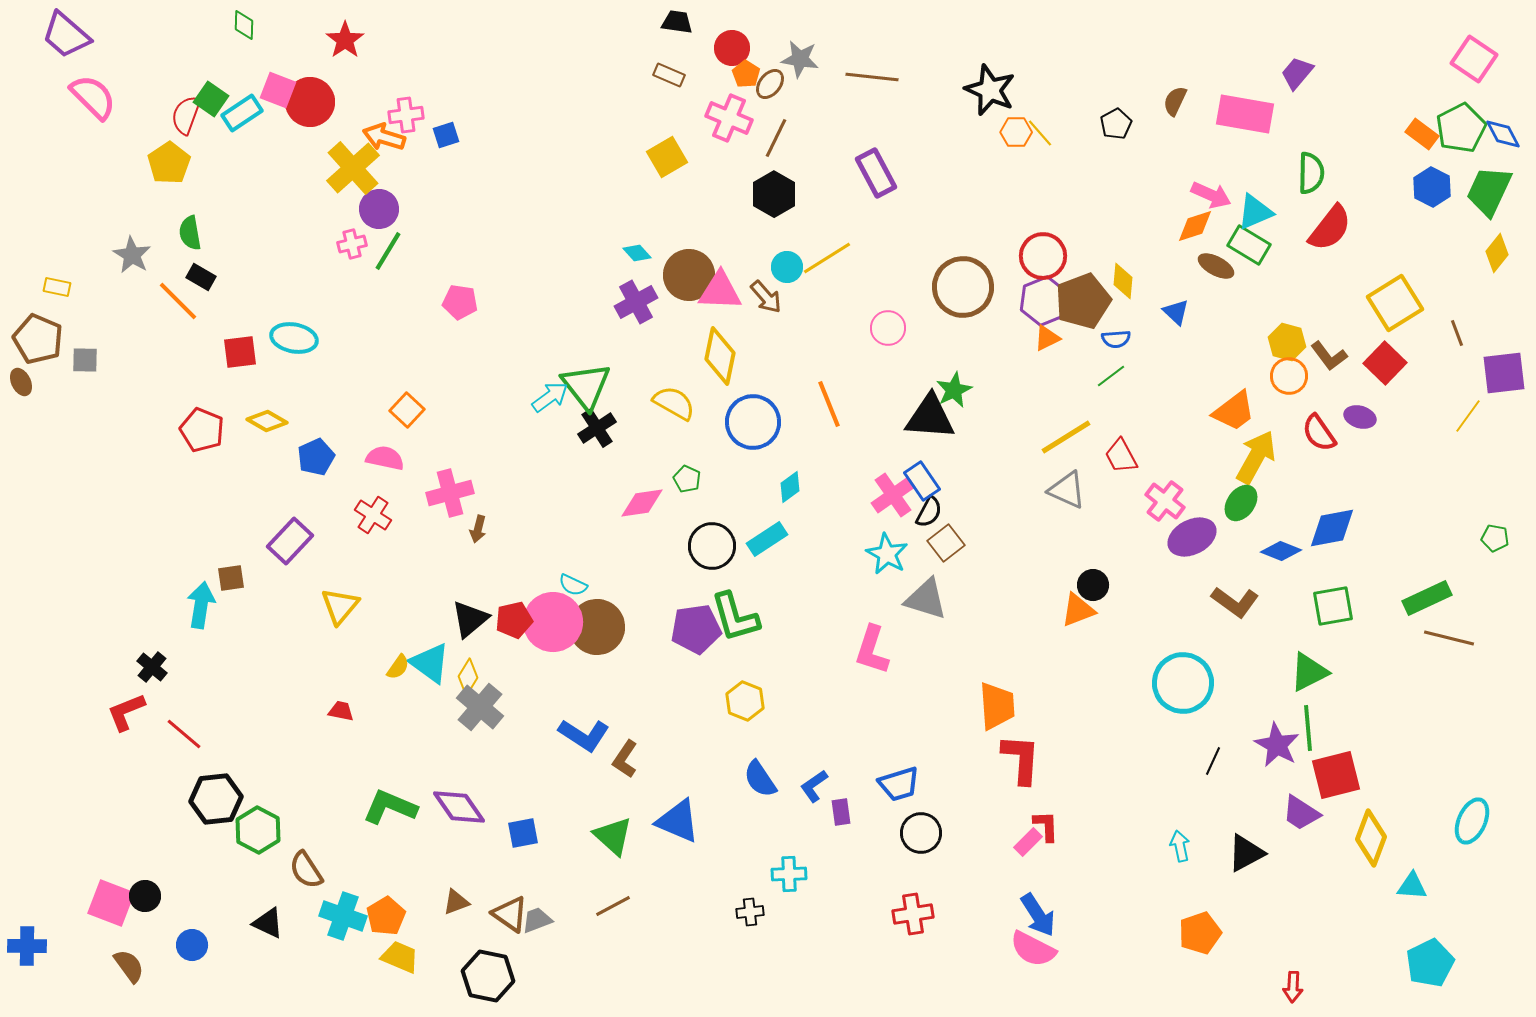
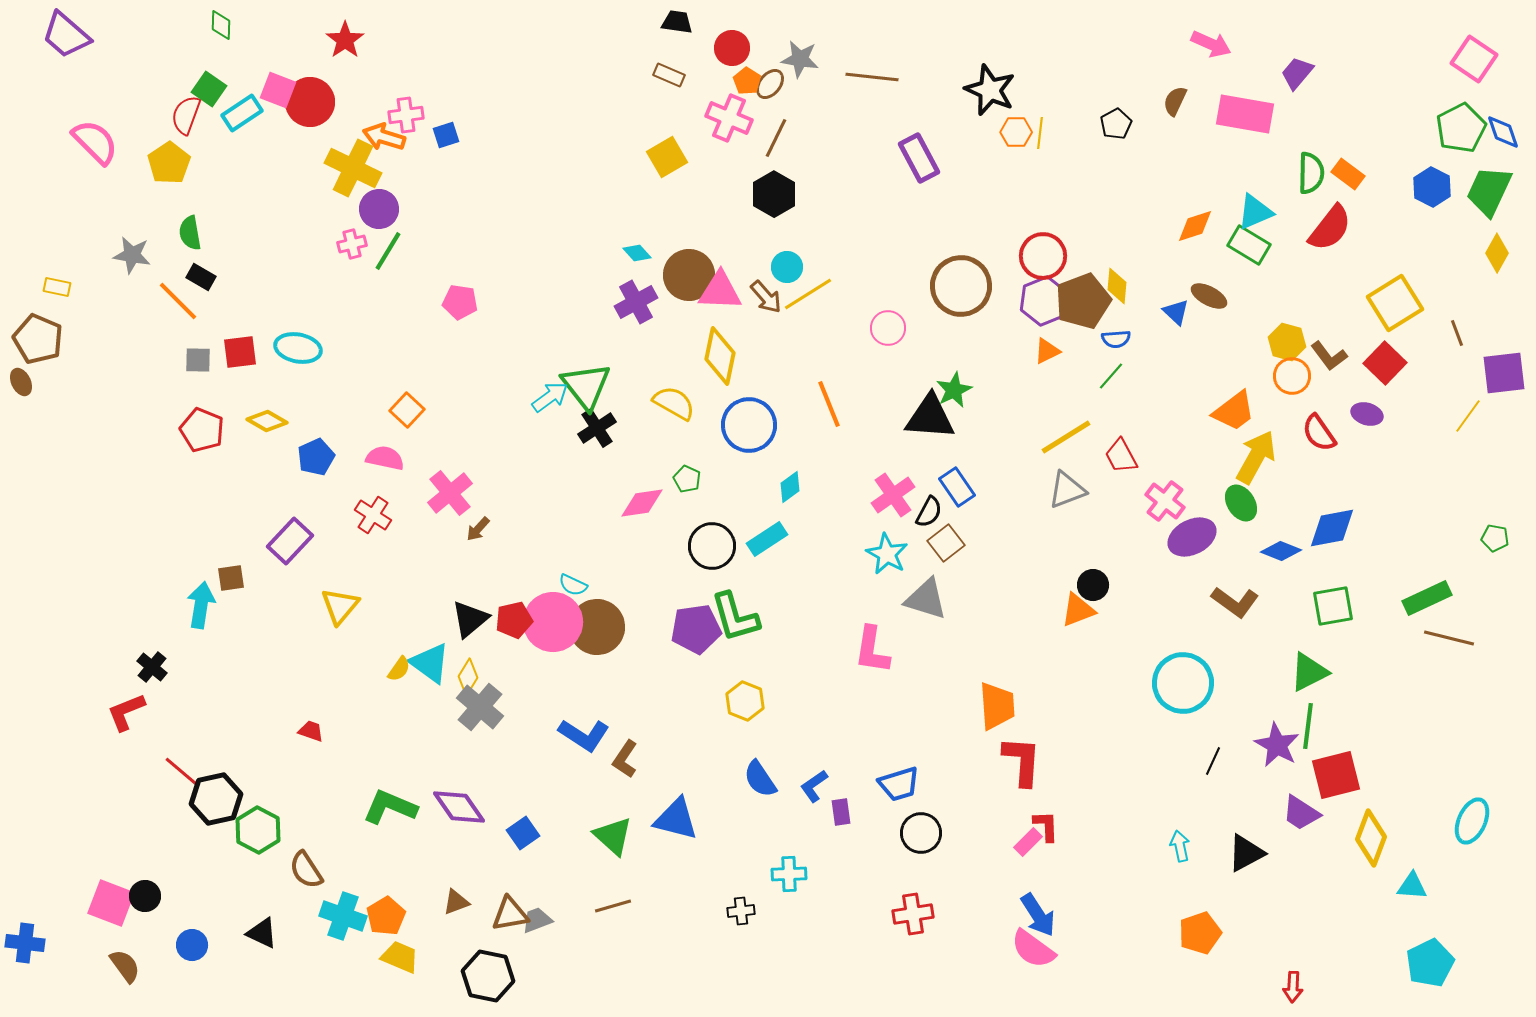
green diamond at (244, 25): moved 23 px left
orange pentagon at (746, 74): moved 1 px right, 7 px down
pink semicircle at (93, 97): moved 2 px right, 45 px down
green square at (211, 99): moved 2 px left, 10 px up
yellow line at (1040, 133): rotated 48 degrees clockwise
orange rectangle at (1422, 134): moved 74 px left, 40 px down
blue diamond at (1503, 134): moved 2 px up; rotated 9 degrees clockwise
yellow cross at (353, 168): rotated 22 degrees counterclockwise
purple rectangle at (876, 173): moved 43 px right, 15 px up
pink arrow at (1211, 195): moved 151 px up
yellow diamond at (1497, 253): rotated 9 degrees counterclockwise
gray star at (132, 255): rotated 21 degrees counterclockwise
yellow line at (827, 258): moved 19 px left, 36 px down
brown ellipse at (1216, 266): moved 7 px left, 30 px down
yellow diamond at (1123, 281): moved 6 px left, 5 px down
brown circle at (963, 287): moved 2 px left, 1 px up
cyan ellipse at (294, 338): moved 4 px right, 10 px down
orange triangle at (1047, 338): moved 13 px down
gray square at (85, 360): moved 113 px right
green line at (1111, 376): rotated 12 degrees counterclockwise
orange circle at (1289, 376): moved 3 px right
purple ellipse at (1360, 417): moved 7 px right, 3 px up
blue circle at (753, 422): moved 4 px left, 3 px down
blue rectangle at (922, 481): moved 35 px right, 6 px down
gray triangle at (1067, 490): rotated 45 degrees counterclockwise
pink cross at (450, 493): rotated 24 degrees counterclockwise
green ellipse at (1241, 503): rotated 69 degrees counterclockwise
brown arrow at (478, 529): rotated 28 degrees clockwise
pink L-shape at (872, 650): rotated 9 degrees counterclockwise
yellow semicircle at (398, 667): moved 1 px right, 2 px down
red trapezoid at (341, 711): moved 30 px left, 20 px down; rotated 8 degrees clockwise
green line at (1308, 728): moved 2 px up; rotated 12 degrees clockwise
red line at (184, 734): moved 2 px left, 38 px down
red L-shape at (1021, 759): moved 1 px right, 2 px down
black hexagon at (216, 799): rotated 6 degrees counterclockwise
blue triangle at (678, 821): moved 2 px left, 2 px up; rotated 9 degrees counterclockwise
blue square at (523, 833): rotated 24 degrees counterclockwise
brown line at (613, 906): rotated 12 degrees clockwise
black cross at (750, 912): moved 9 px left, 1 px up
brown triangle at (510, 914): rotated 45 degrees counterclockwise
black triangle at (268, 923): moved 6 px left, 10 px down
blue cross at (27, 946): moved 2 px left, 3 px up; rotated 6 degrees clockwise
pink semicircle at (1033, 949): rotated 9 degrees clockwise
brown semicircle at (129, 966): moved 4 px left
